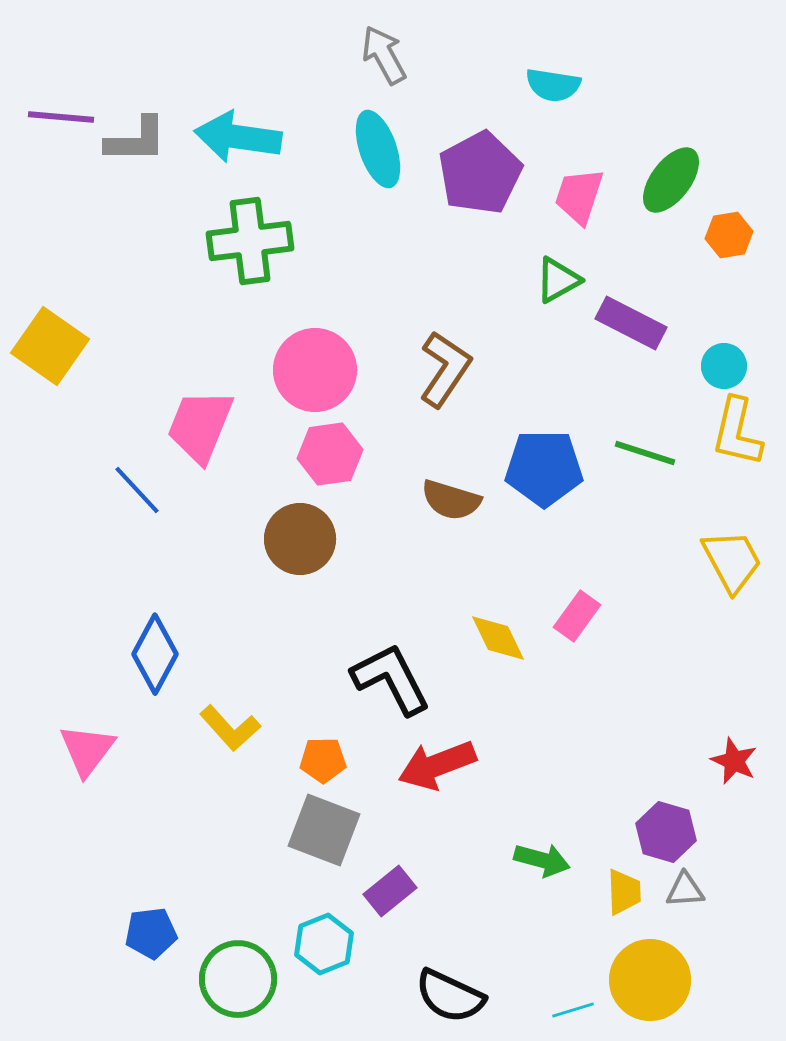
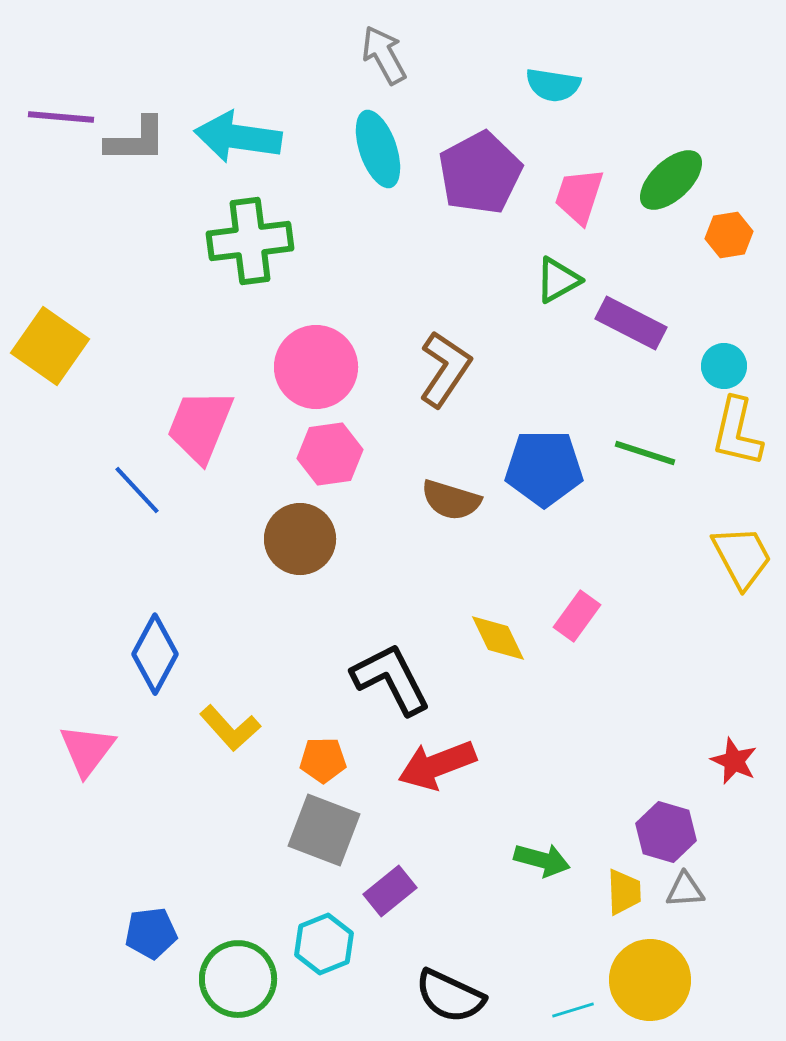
green ellipse at (671, 180): rotated 10 degrees clockwise
pink circle at (315, 370): moved 1 px right, 3 px up
yellow trapezoid at (732, 561): moved 10 px right, 4 px up
